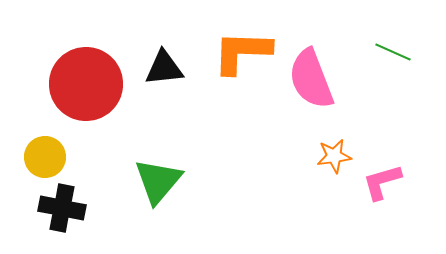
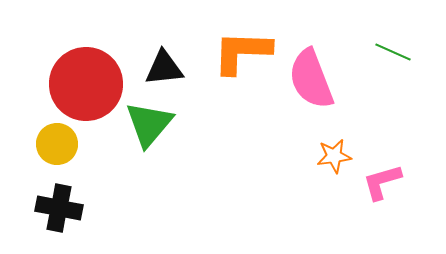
yellow circle: moved 12 px right, 13 px up
green triangle: moved 9 px left, 57 px up
black cross: moved 3 px left
